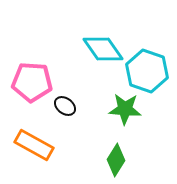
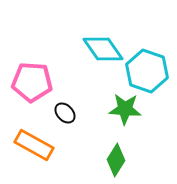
black ellipse: moved 7 px down; rotated 10 degrees clockwise
